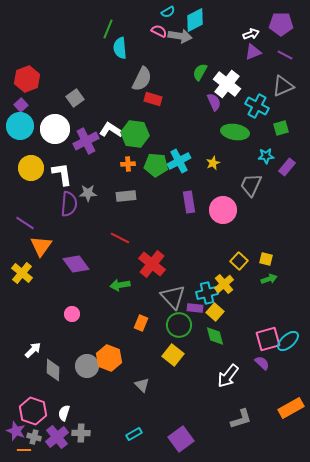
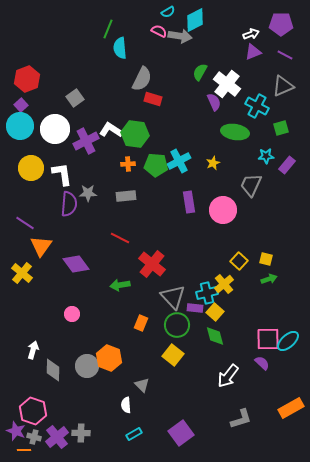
purple rectangle at (287, 167): moved 2 px up
green circle at (179, 325): moved 2 px left
pink square at (268, 339): rotated 15 degrees clockwise
white arrow at (33, 350): rotated 30 degrees counterclockwise
white semicircle at (64, 413): moved 62 px right, 8 px up; rotated 21 degrees counterclockwise
purple square at (181, 439): moved 6 px up
